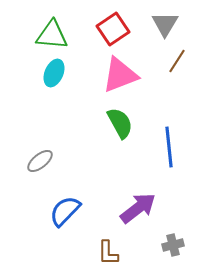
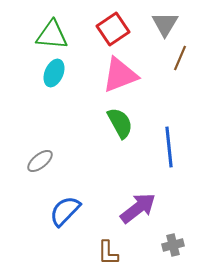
brown line: moved 3 px right, 3 px up; rotated 10 degrees counterclockwise
